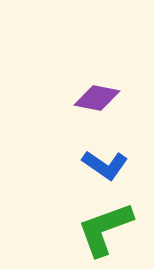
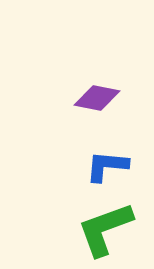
blue L-shape: moved 2 px right, 1 px down; rotated 150 degrees clockwise
